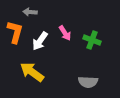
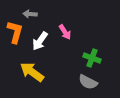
gray arrow: moved 2 px down
pink arrow: moved 1 px up
green cross: moved 18 px down
gray semicircle: rotated 24 degrees clockwise
